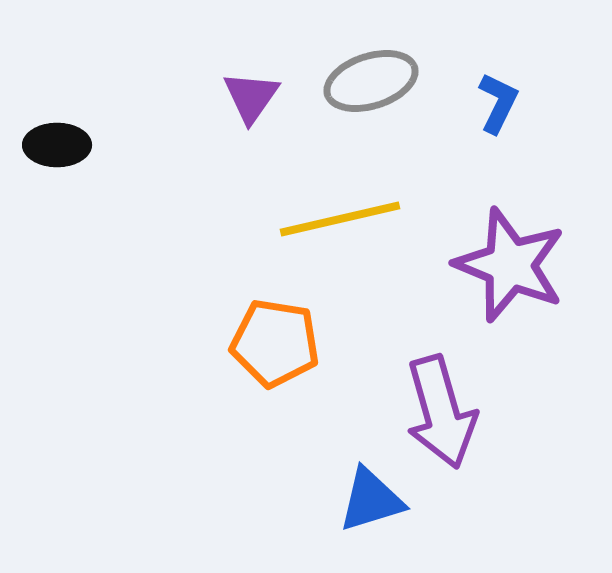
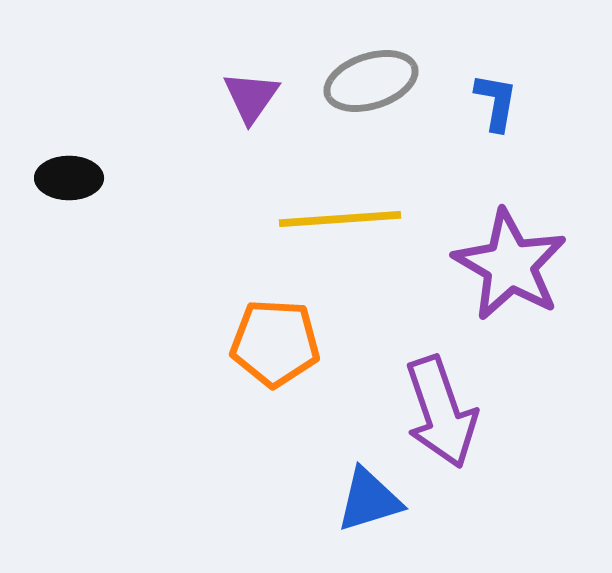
blue L-shape: moved 2 px left, 1 px up; rotated 16 degrees counterclockwise
black ellipse: moved 12 px right, 33 px down
yellow line: rotated 9 degrees clockwise
purple star: rotated 8 degrees clockwise
orange pentagon: rotated 6 degrees counterclockwise
purple arrow: rotated 3 degrees counterclockwise
blue triangle: moved 2 px left
